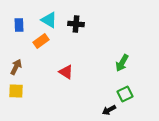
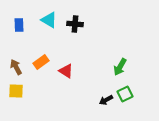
black cross: moved 1 px left
orange rectangle: moved 21 px down
green arrow: moved 2 px left, 4 px down
brown arrow: rotated 56 degrees counterclockwise
red triangle: moved 1 px up
black arrow: moved 3 px left, 10 px up
